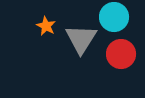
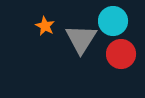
cyan circle: moved 1 px left, 4 px down
orange star: moved 1 px left
